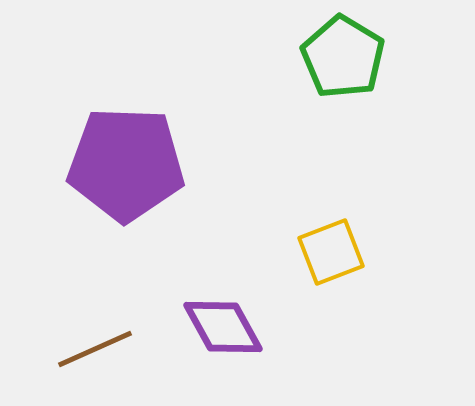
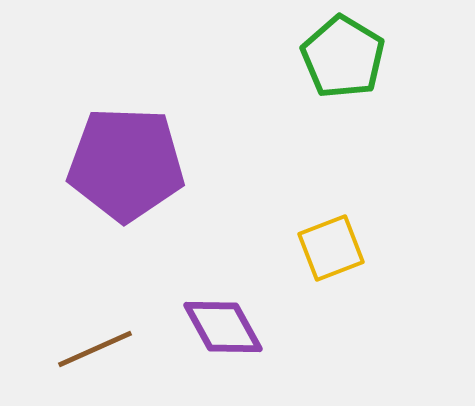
yellow square: moved 4 px up
